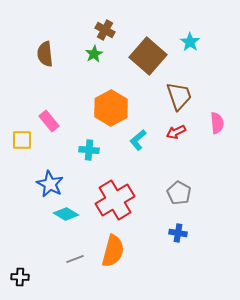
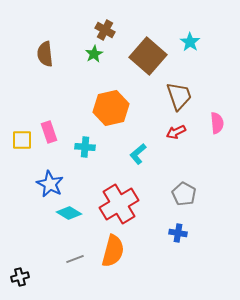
orange hexagon: rotated 16 degrees clockwise
pink rectangle: moved 11 px down; rotated 20 degrees clockwise
cyan L-shape: moved 14 px down
cyan cross: moved 4 px left, 3 px up
gray pentagon: moved 5 px right, 1 px down
red cross: moved 4 px right, 4 px down
cyan diamond: moved 3 px right, 1 px up
black cross: rotated 18 degrees counterclockwise
